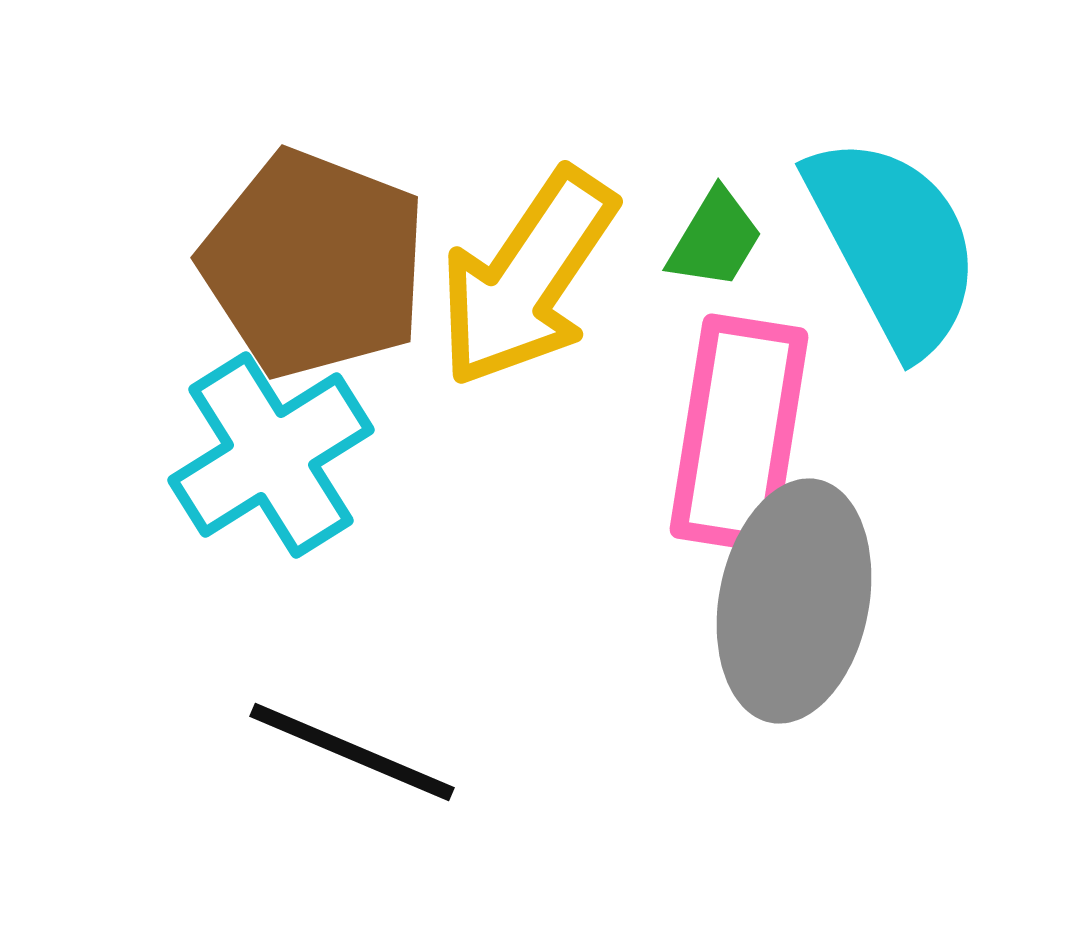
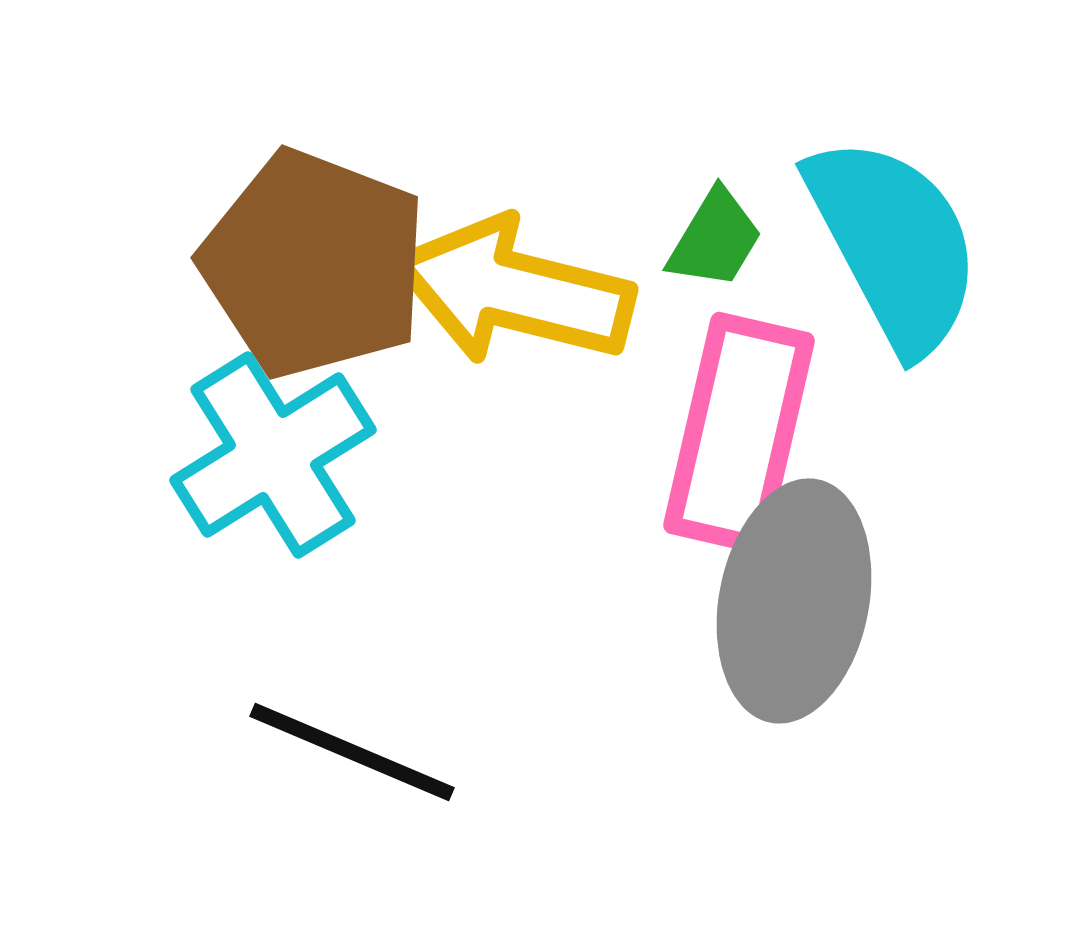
yellow arrow: moved 13 px left, 13 px down; rotated 70 degrees clockwise
pink rectangle: rotated 4 degrees clockwise
cyan cross: moved 2 px right
